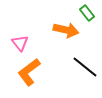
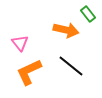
green rectangle: moved 1 px right, 1 px down
black line: moved 14 px left, 1 px up
orange L-shape: rotated 12 degrees clockwise
